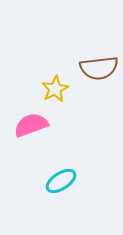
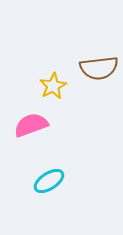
yellow star: moved 2 px left, 3 px up
cyan ellipse: moved 12 px left
